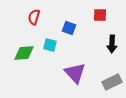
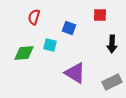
purple triangle: rotated 15 degrees counterclockwise
